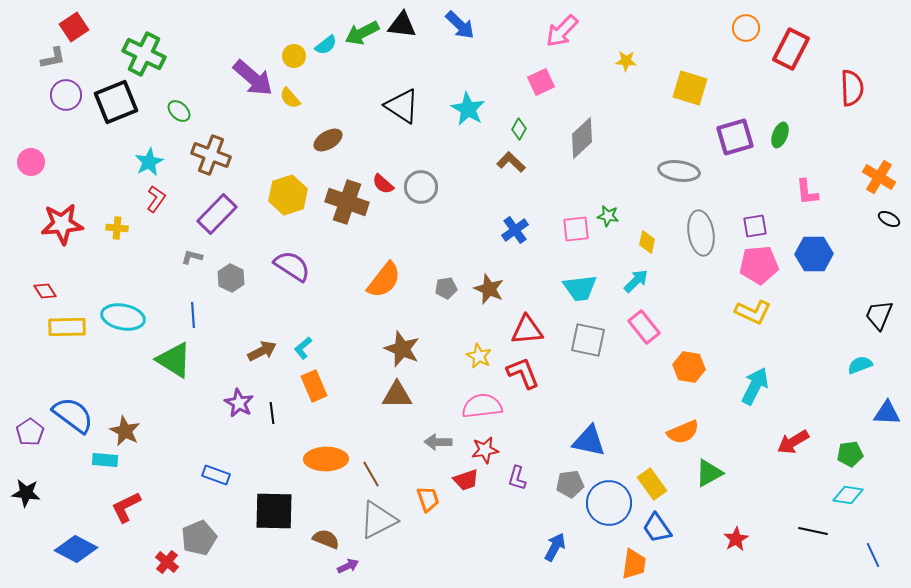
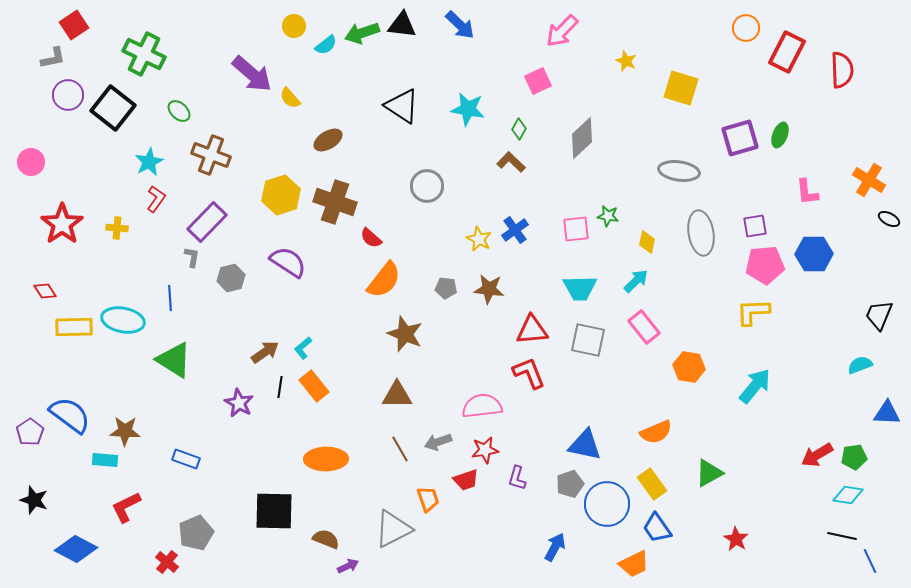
red square at (74, 27): moved 2 px up
green arrow at (362, 33): rotated 8 degrees clockwise
red rectangle at (791, 49): moved 4 px left, 3 px down
yellow circle at (294, 56): moved 30 px up
yellow star at (626, 61): rotated 20 degrees clockwise
purple arrow at (253, 78): moved 1 px left, 4 px up
pink square at (541, 82): moved 3 px left, 1 px up
yellow square at (690, 88): moved 9 px left
red semicircle at (852, 88): moved 10 px left, 18 px up
purple circle at (66, 95): moved 2 px right
black square at (116, 102): moved 3 px left, 6 px down; rotated 30 degrees counterclockwise
cyan star at (468, 109): rotated 20 degrees counterclockwise
purple square at (735, 137): moved 5 px right, 1 px down
orange cross at (879, 177): moved 10 px left, 3 px down
red semicircle at (383, 184): moved 12 px left, 54 px down
gray circle at (421, 187): moved 6 px right, 1 px up
yellow hexagon at (288, 195): moved 7 px left
brown cross at (347, 202): moved 12 px left
purple rectangle at (217, 214): moved 10 px left, 8 px down
red star at (62, 224): rotated 30 degrees counterclockwise
gray L-shape at (192, 257): rotated 85 degrees clockwise
pink pentagon at (759, 265): moved 6 px right
purple semicircle at (292, 266): moved 4 px left, 4 px up
gray hexagon at (231, 278): rotated 20 degrees clockwise
gray pentagon at (446, 288): rotated 15 degrees clockwise
cyan trapezoid at (580, 288): rotated 6 degrees clockwise
brown star at (489, 289): rotated 16 degrees counterclockwise
yellow L-shape at (753, 312): rotated 153 degrees clockwise
blue line at (193, 315): moved 23 px left, 17 px up
cyan ellipse at (123, 317): moved 3 px down
yellow rectangle at (67, 327): moved 7 px right
red triangle at (527, 330): moved 5 px right
brown star at (402, 349): moved 3 px right, 15 px up
brown arrow at (262, 351): moved 3 px right, 1 px down; rotated 8 degrees counterclockwise
yellow star at (479, 356): moved 117 px up
red L-shape at (523, 373): moved 6 px right
orange rectangle at (314, 386): rotated 16 degrees counterclockwise
cyan arrow at (755, 386): rotated 12 degrees clockwise
black line at (272, 413): moved 8 px right, 26 px up; rotated 15 degrees clockwise
blue semicircle at (73, 415): moved 3 px left
brown star at (125, 431): rotated 24 degrees counterclockwise
orange semicircle at (683, 432): moved 27 px left
blue triangle at (589, 441): moved 4 px left, 4 px down
gray arrow at (438, 442): rotated 20 degrees counterclockwise
red arrow at (793, 442): moved 24 px right, 13 px down
green pentagon at (850, 454): moved 4 px right, 3 px down
brown line at (371, 474): moved 29 px right, 25 px up
blue rectangle at (216, 475): moved 30 px left, 16 px up
gray pentagon at (570, 484): rotated 12 degrees counterclockwise
black star at (26, 493): moved 8 px right, 7 px down; rotated 12 degrees clockwise
blue circle at (609, 503): moved 2 px left, 1 px down
gray triangle at (378, 520): moved 15 px right, 9 px down
black line at (813, 531): moved 29 px right, 5 px down
gray pentagon at (199, 538): moved 3 px left, 5 px up
red star at (736, 539): rotated 10 degrees counterclockwise
blue line at (873, 555): moved 3 px left, 6 px down
orange trapezoid at (634, 564): rotated 56 degrees clockwise
